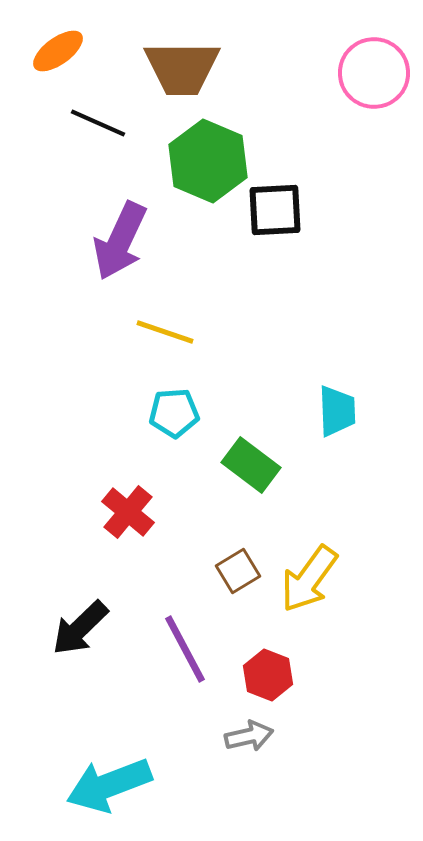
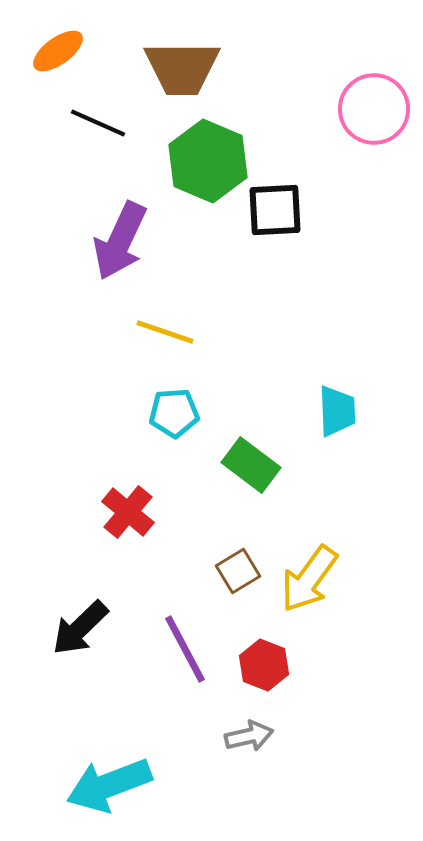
pink circle: moved 36 px down
red hexagon: moved 4 px left, 10 px up
